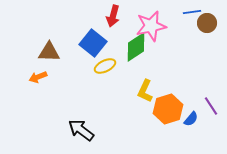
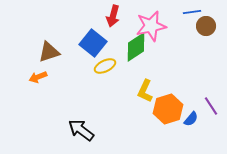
brown circle: moved 1 px left, 3 px down
brown triangle: rotated 20 degrees counterclockwise
